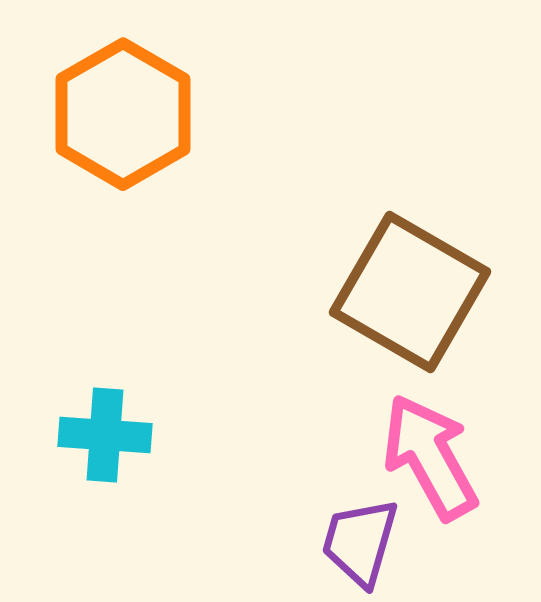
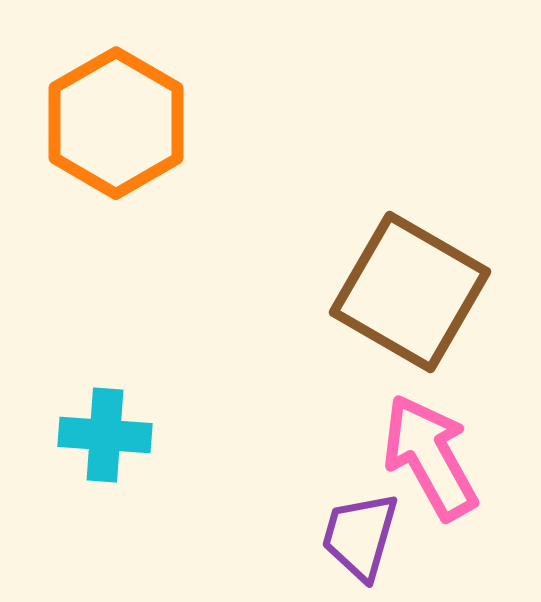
orange hexagon: moved 7 px left, 9 px down
purple trapezoid: moved 6 px up
